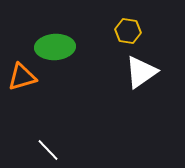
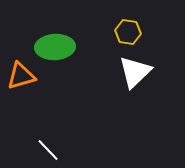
yellow hexagon: moved 1 px down
white triangle: moved 6 px left; rotated 9 degrees counterclockwise
orange triangle: moved 1 px left, 1 px up
